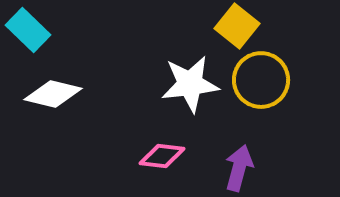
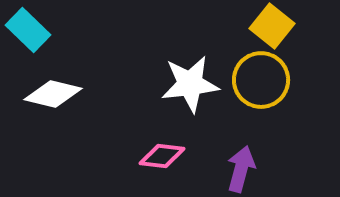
yellow square: moved 35 px right
purple arrow: moved 2 px right, 1 px down
